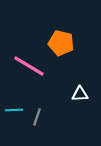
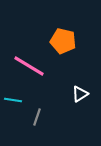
orange pentagon: moved 2 px right, 2 px up
white triangle: rotated 30 degrees counterclockwise
cyan line: moved 1 px left, 10 px up; rotated 12 degrees clockwise
